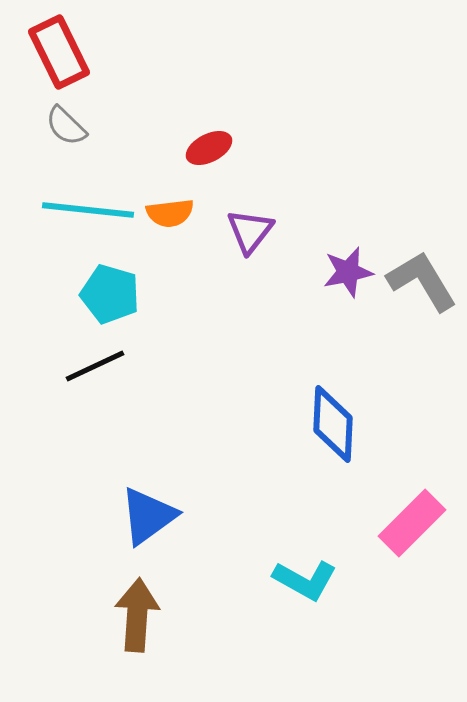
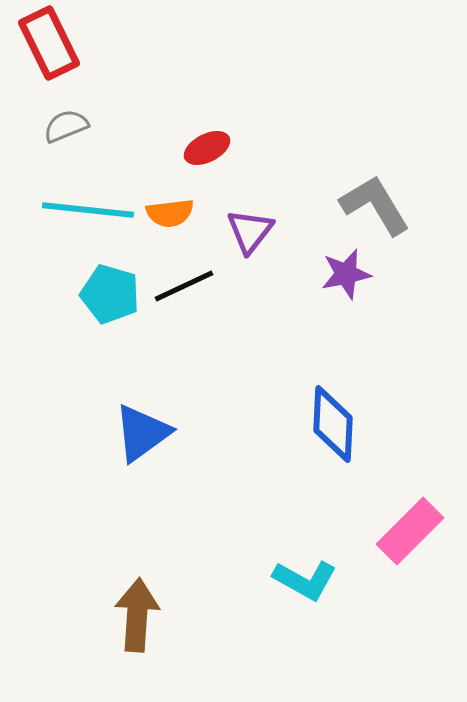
red rectangle: moved 10 px left, 9 px up
gray semicircle: rotated 114 degrees clockwise
red ellipse: moved 2 px left
purple star: moved 2 px left, 2 px down
gray L-shape: moved 47 px left, 76 px up
black line: moved 89 px right, 80 px up
blue triangle: moved 6 px left, 83 px up
pink rectangle: moved 2 px left, 8 px down
